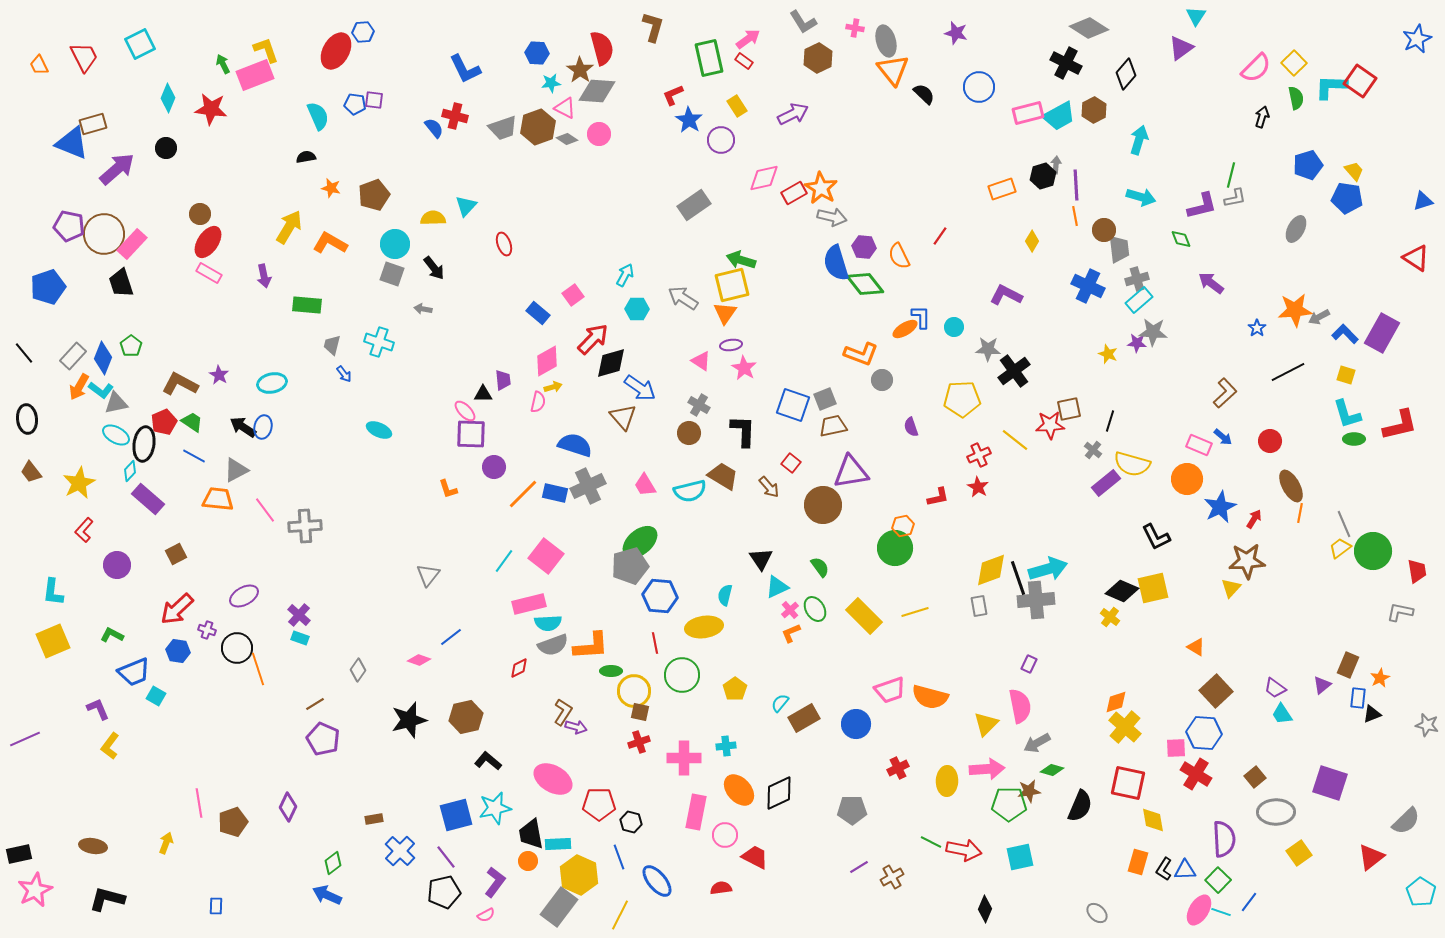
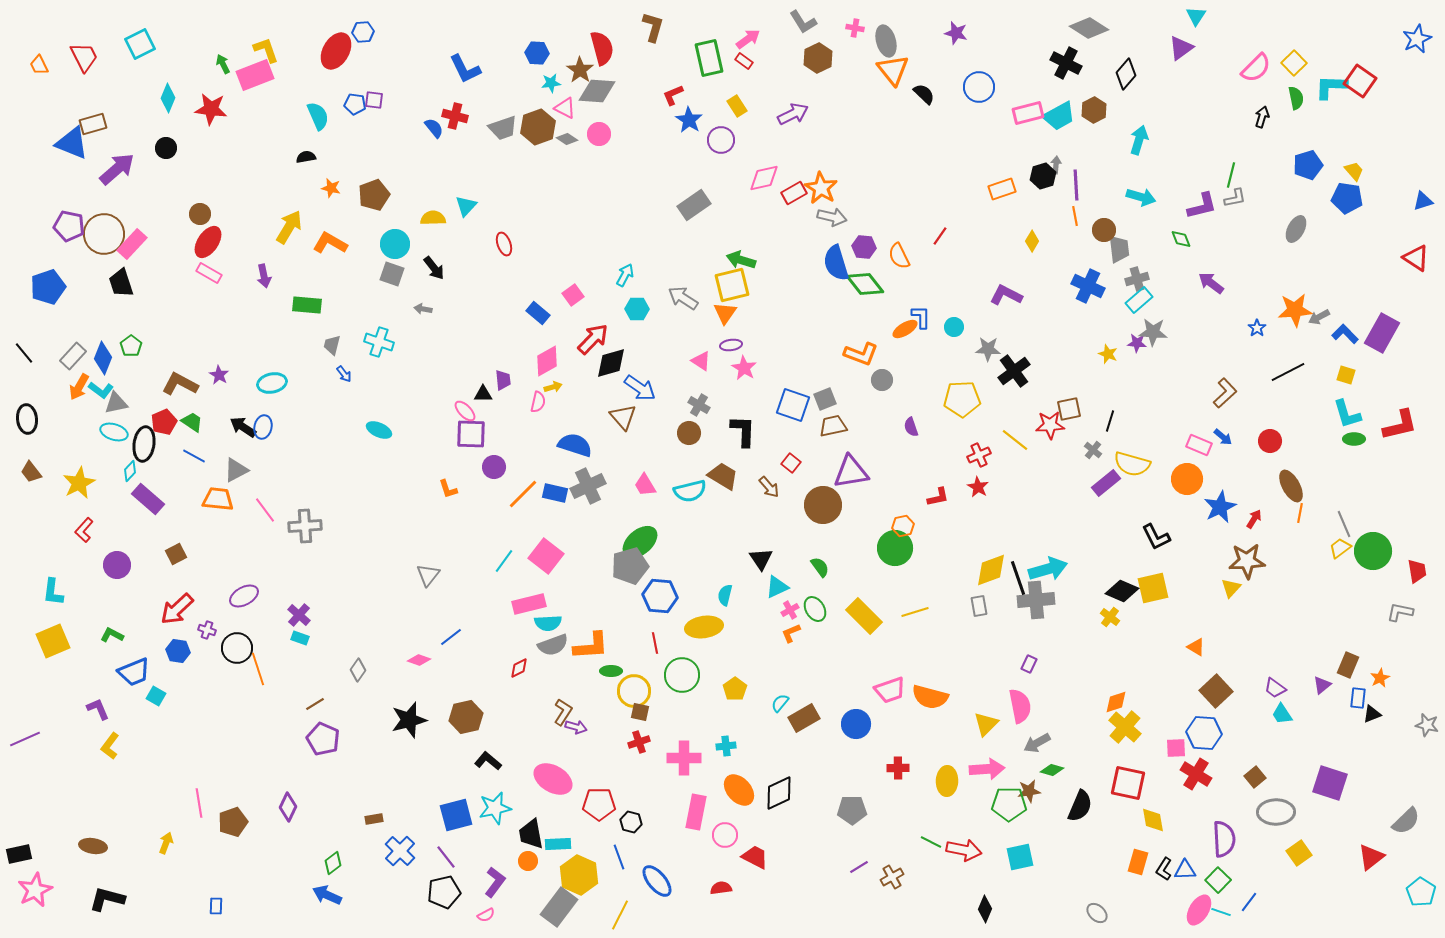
cyan ellipse at (116, 435): moved 2 px left, 3 px up; rotated 12 degrees counterclockwise
pink cross at (790, 610): rotated 12 degrees clockwise
red cross at (898, 768): rotated 25 degrees clockwise
